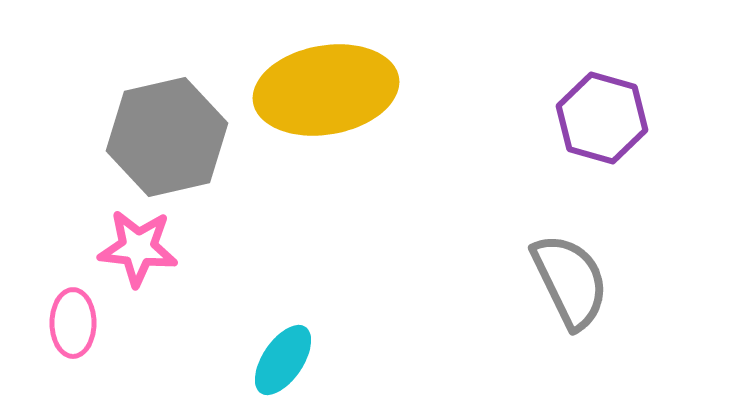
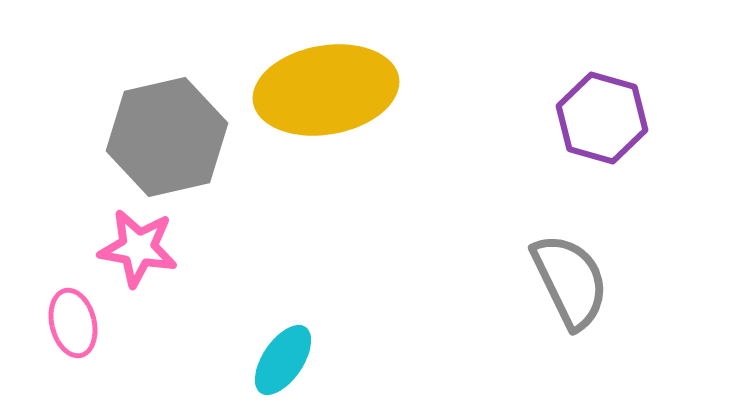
pink star: rotated 4 degrees clockwise
pink ellipse: rotated 14 degrees counterclockwise
